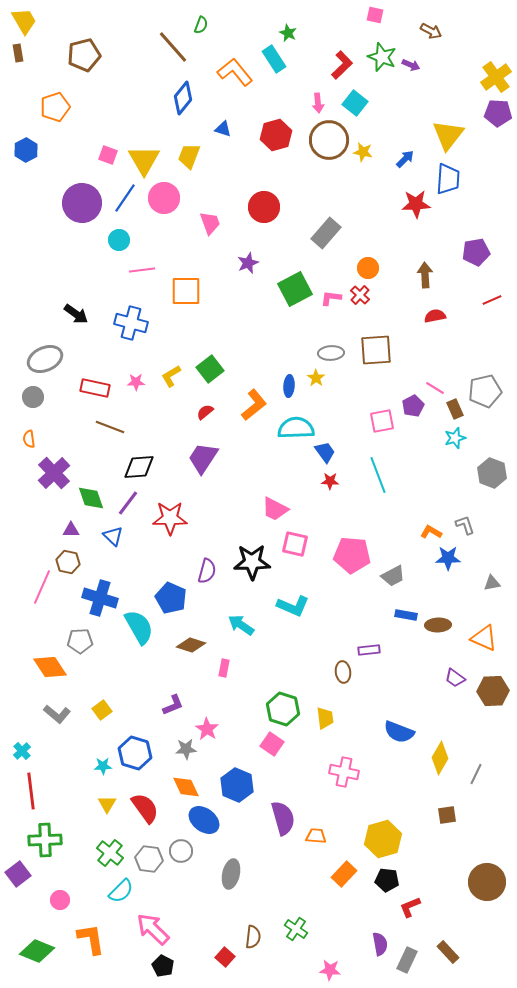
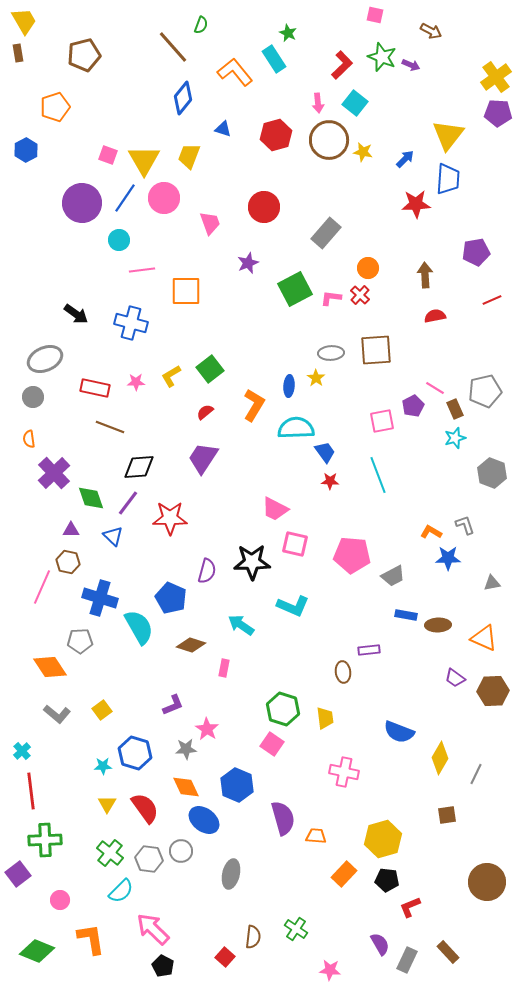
orange L-shape at (254, 405): rotated 20 degrees counterclockwise
purple semicircle at (380, 944): rotated 20 degrees counterclockwise
